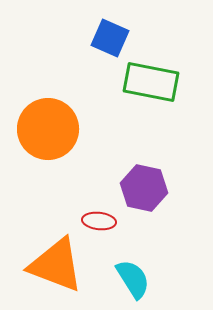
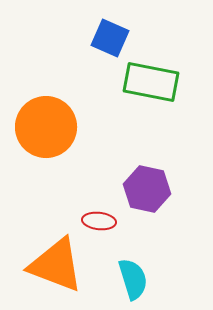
orange circle: moved 2 px left, 2 px up
purple hexagon: moved 3 px right, 1 px down
cyan semicircle: rotated 15 degrees clockwise
